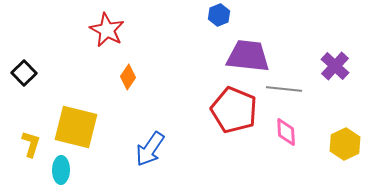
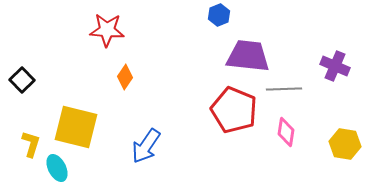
red star: rotated 24 degrees counterclockwise
purple cross: rotated 20 degrees counterclockwise
black square: moved 2 px left, 7 px down
orange diamond: moved 3 px left
gray line: rotated 8 degrees counterclockwise
pink diamond: rotated 12 degrees clockwise
yellow hexagon: rotated 24 degrees counterclockwise
blue arrow: moved 4 px left, 3 px up
cyan ellipse: moved 4 px left, 2 px up; rotated 28 degrees counterclockwise
